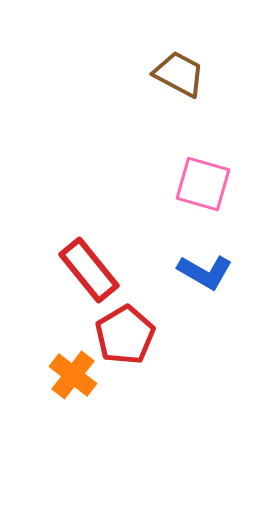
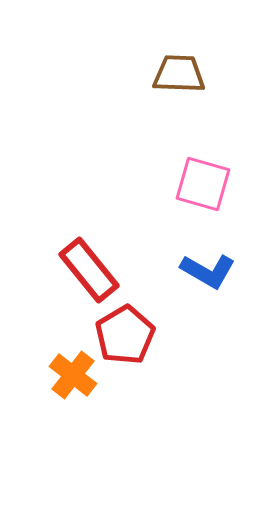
brown trapezoid: rotated 26 degrees counterclockwise
blue L-shape: moved 3 px right, 1 px up
